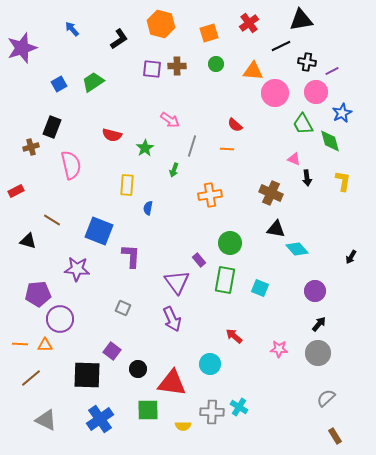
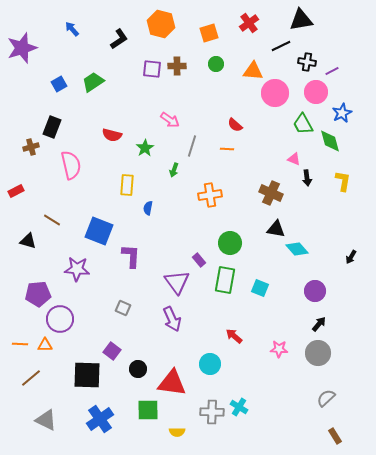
yellow semicircle at (183, 426): moved 6 px left, 6 px down
